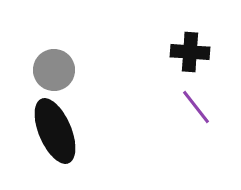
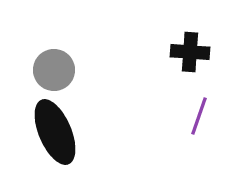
purple line: moved 3 px right, 9 px down; rotated 57 degrees clockwise
black ellipse: moved 1 px down
